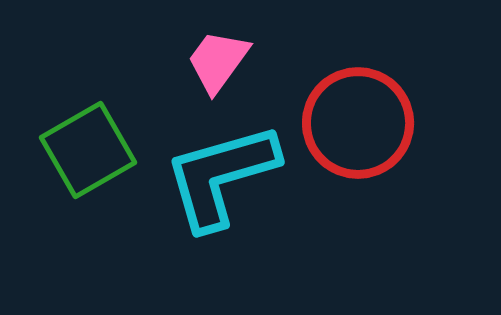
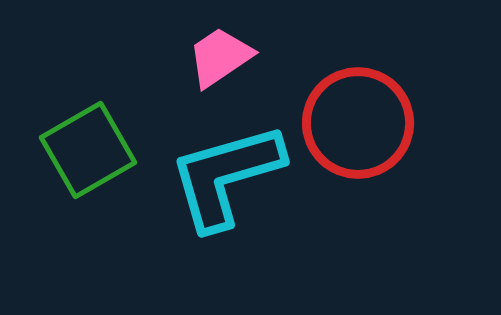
pink trapezoid: moved 2 px right, 4 px up; rotated 20 degrees clockwise
cyan L-shape: moved 5 px right
